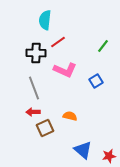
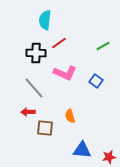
red line: moved 1 px right, 1 px down
green line: rotated 24 degrees clockwise
pink L-shape: moved 3 px down
blue square: rotated 24 degrees counterclockwise
gray line: rotated 20 degrees counterclockwise
red arrow: moved 5 px left
orange semicircle: rotated 120 degrees counterclockwise
brown square: rotated 30 degrees clockwise
blue triangle: moved 1 px left; rotated 36 degrees counterclockwise
red star: moved 1 px down
